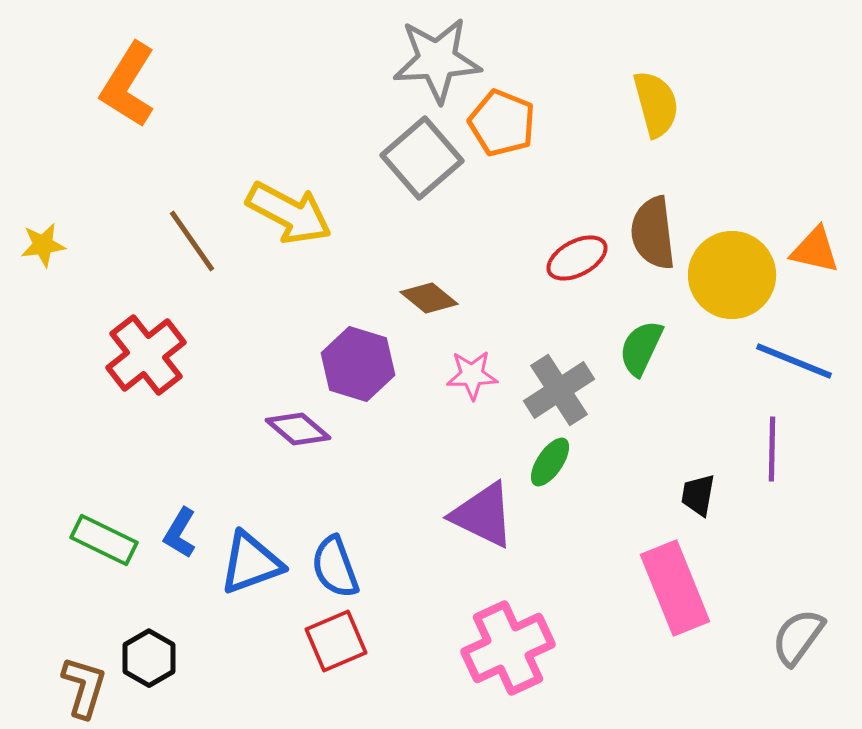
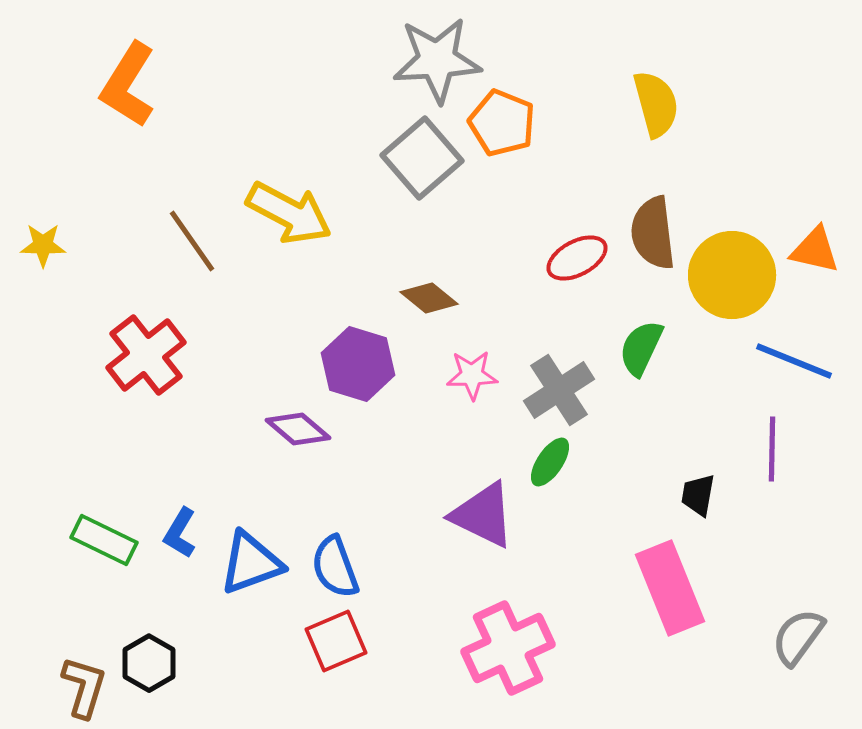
yellow star: rotated 9 degrees clockwise
pink rectangle: moved 5 px left
black hexagon: moved 5 px down
